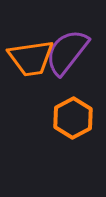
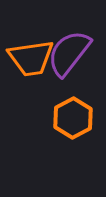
purple semicircle: moved 2 px right, 1 px down
